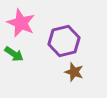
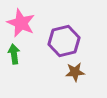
green arrow: rotated 132 degrees counterclockwise
brown star: moved 1 px right; rotated 24 degrees counterclockwise
